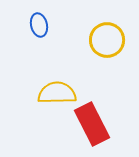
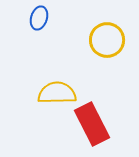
blue ellipse: moved 7 px up; rotated 30 degrees clockwise
